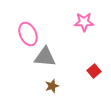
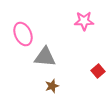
pink star: moved 1 px up
pink ellipse: moved 5 px left
red square: moved 4 px right
